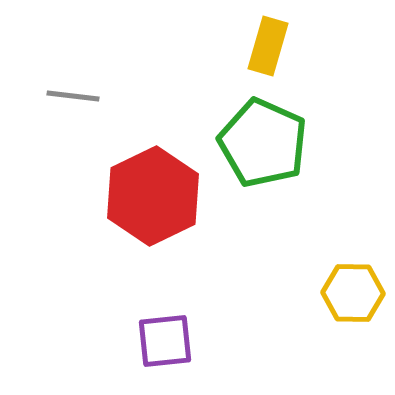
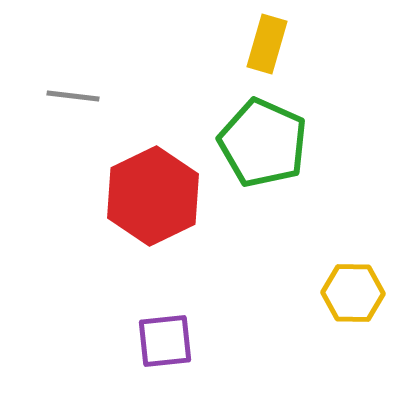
yellow rectangle: moved 1 px left, 2 px up
